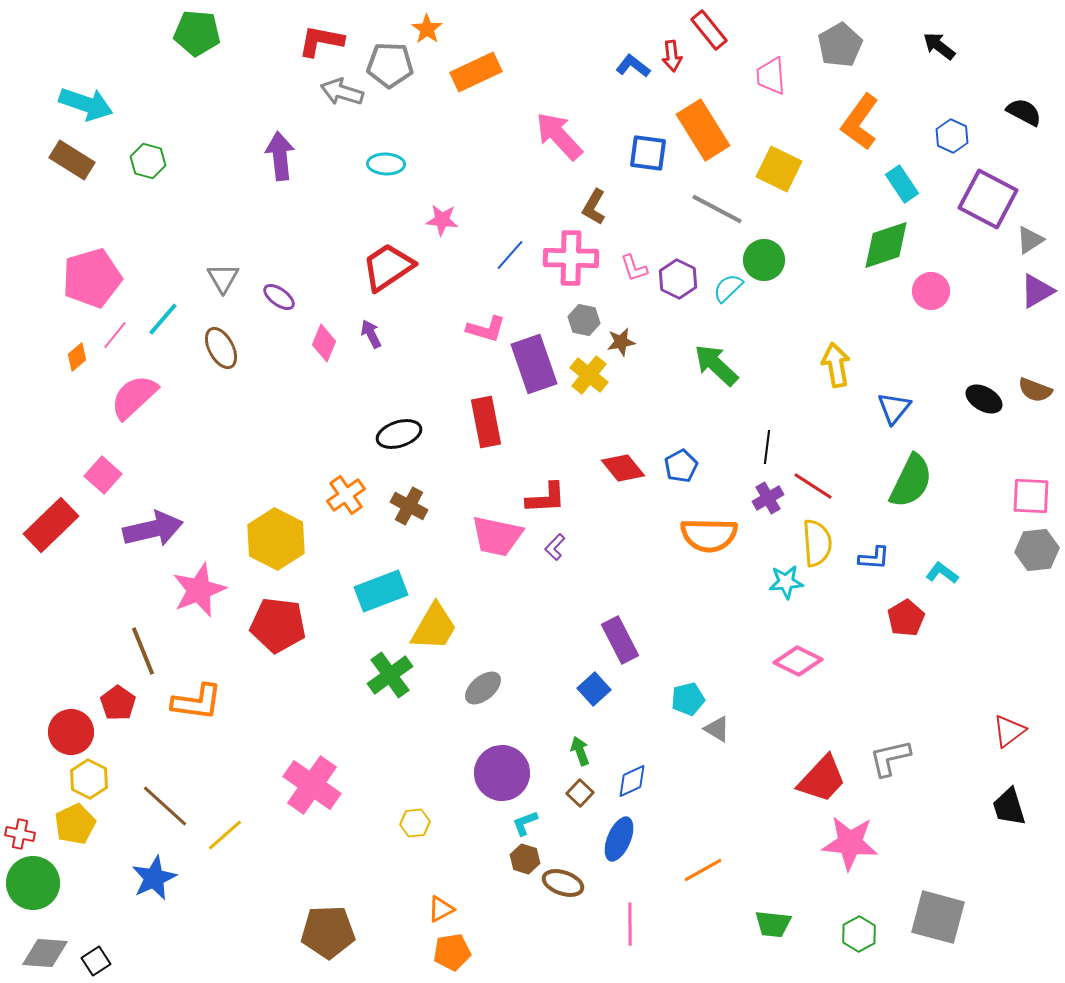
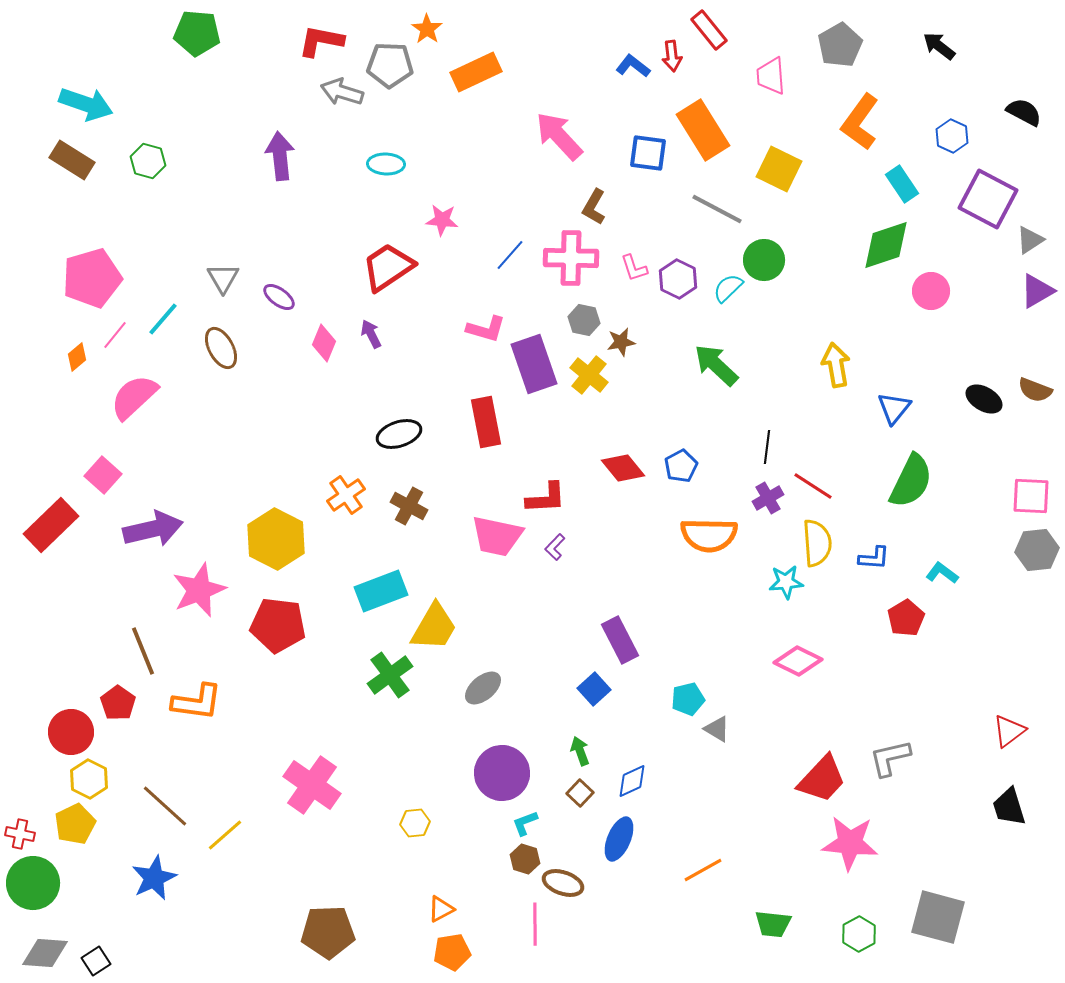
pink line at (630, 924): moved 95 px left
